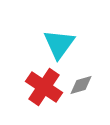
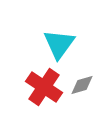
gray diamond: moved 1 px right
